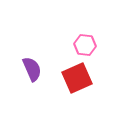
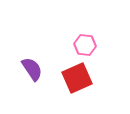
purple semicircle: rotated 10 degrees counterclockwise
